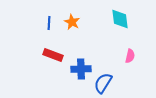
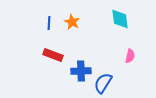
blue cross: moved 2 px down
